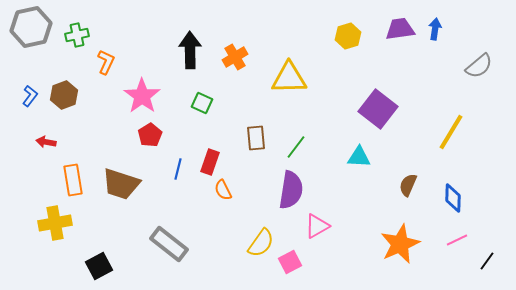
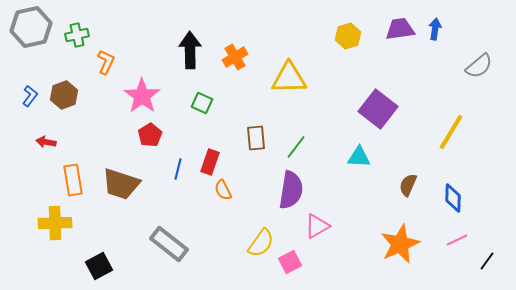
yellow cross: rotated 8 degrees clockwise
